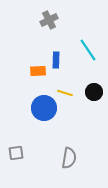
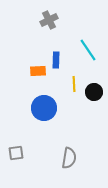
yellow line: moved 9 px right, 9 px up; rotated 70 degrees clockwise
